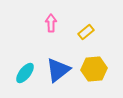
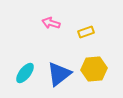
pink arrow: rotated 72 degrees counterclockwise
yellow rectangle: rotated 21 degrees clockwise
blue triangle: moved 1 px right, 4 px down
